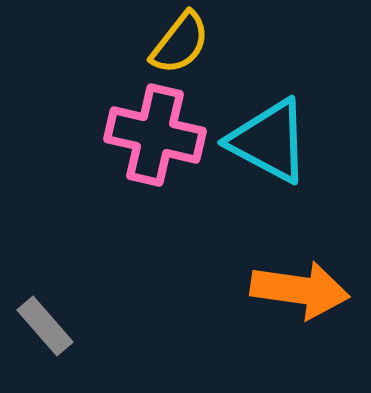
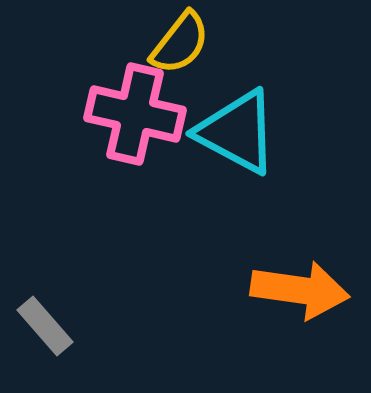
pink cross: moved 20 px left, 21 px up
cyan triangle: moved 32 px left, 9 px up
